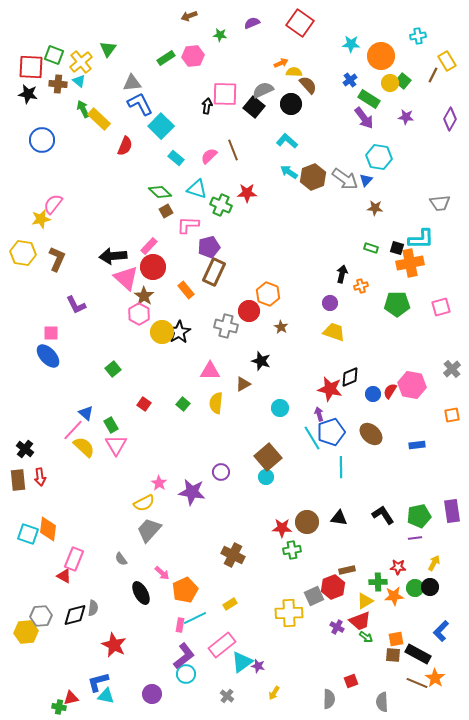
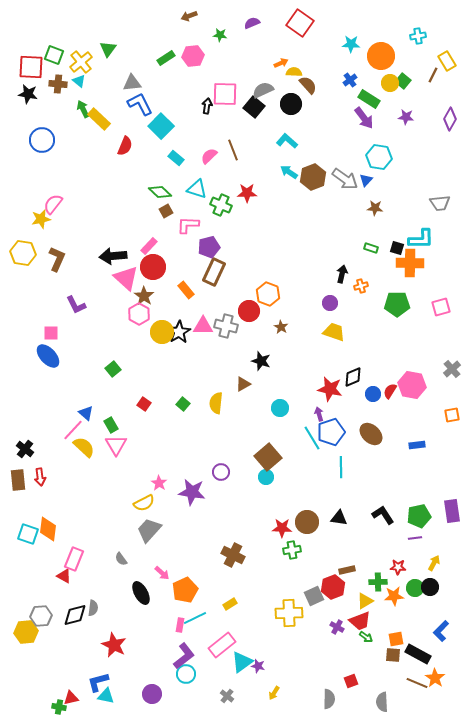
orange cross at (410, 263): rotated 12 degrees clockwise
pink triangle at (210, 371): moved 7 px left, 45 px up
black diamond at (350, 377): moved 3 px right
